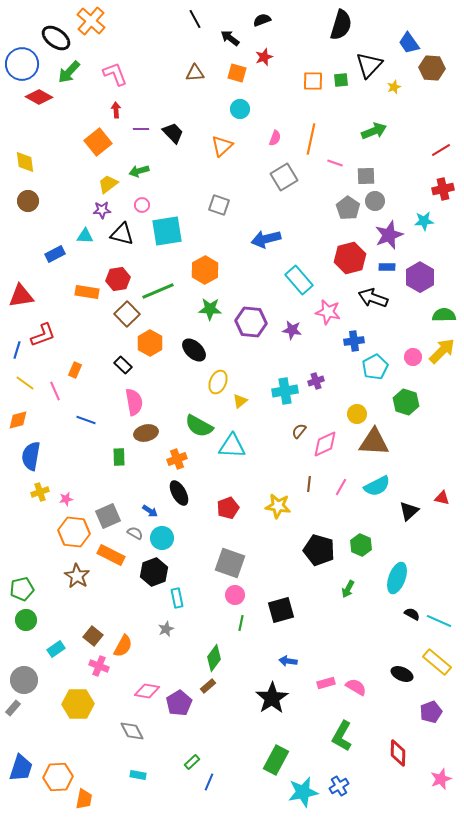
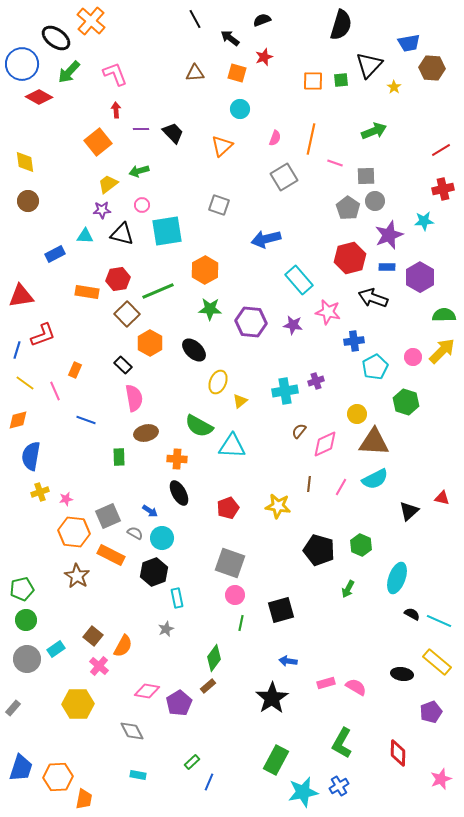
blue trapezoid at (409, 43): rotated 65 degrees counterclockwise
yellow star at (394, 87): rotated 16 degrees counterclockwise
purple star at (292, 330): moved 1 px right, 5 px up
pink semicircle at (134, 402): moved 4 px up
orange cross at (177, 459): rotated 24 degrees clockwise
cyan semicircle at (377, 486): moved 2 px left, 7 px up
pink cross at (99, 666): rotated 18 degrees clockwise
black ellipse at (402, 674): rotated 15 degrees counterclockwise
gray circle at (24, 680): moved 3 px right, 21 px up
green L-shape at (342, 736): moved 7 px down
